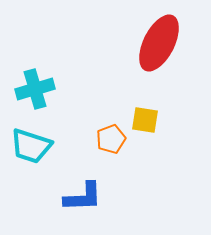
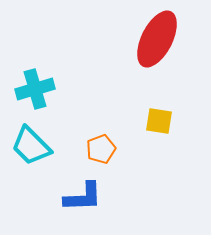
red ellipse: moved 2 px left, 4 px up
yellow square: moved 14 px right, 1 px down
orange pentagon: moved 10 px left, 10 px down
cyan trapezoid: rotated 27 degrees clockwise
